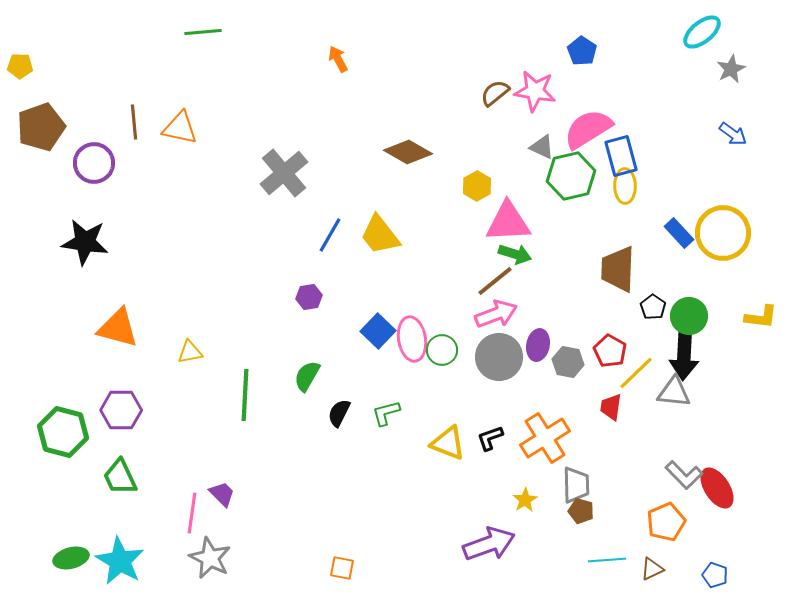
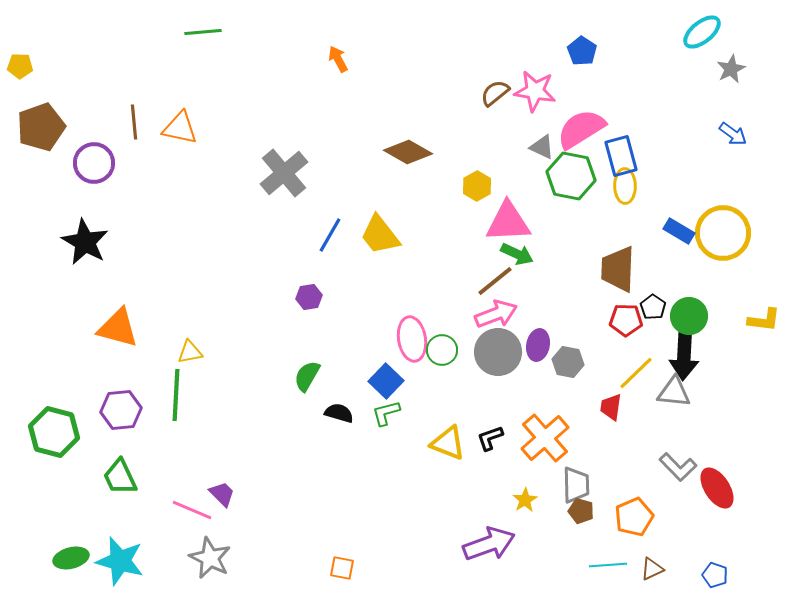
pink semicircle at (588, 129): moved 7 px left
green hexagon at (571, 176): rotated 24 degrees clockwise
blue rectangle at (679, 233): moved 2 px up; rotated 16 degrees counterclockwise
black star at (85, 242): rotated 21 degrees clockwise
green arrow at (515, 254): moved 2 px right; rotated 8 degrees clockwise
yellow L-shape at (761, 317): moved 3 px right, 3 px down
blue square at (378, 331): moved 8 px right, 50 px down
red pentagon at (610, 351): moved 16 px right, 31 px up; rotated 28 degrees counterclockwise
gray circle at (499, 357): moved 1 px left, 5 px up
green line at (245, 395): moved 69 px left
purple hexagon at (121, 410): rotated 6 degrees counterclockwise
black semicircle at (339, 413): rotated 80 degrees clockwise
green hexagon at (63, 432): moved 9 px left
orange cross at (545, 438): rotated 9 degrees counterclockwise
gray L-shape at (684, 475): moved 6 px left, 8 px up
pink line at (192, 513): moved 3 px up; rotated 75 degrees counterclockwise
orange pentagon at (666, 522): moved 32 px left, 5 px up
cyan line at (607, 560): moved 1 px right, 5 px down
cyan star at (120, 561): rotated 15 degrees counterclockwise
